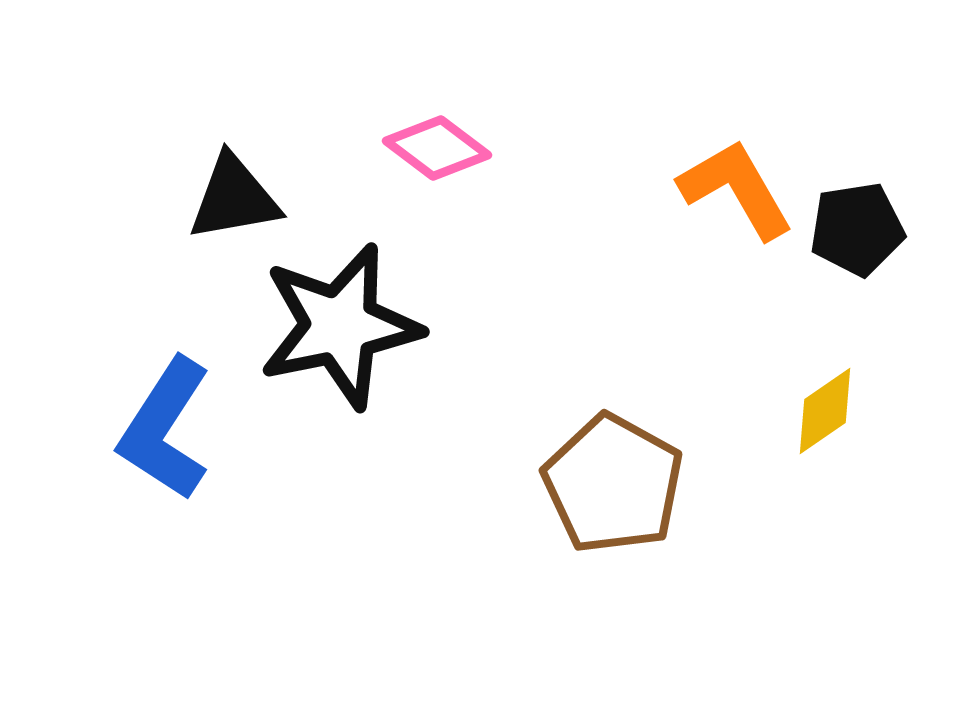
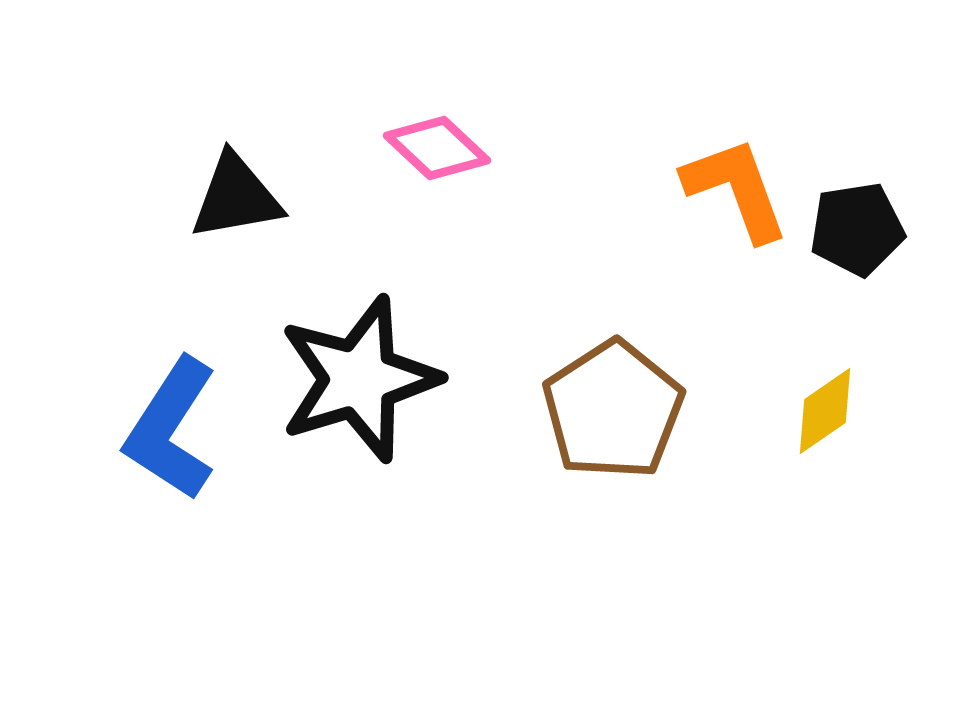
pink diamond: rotated 6 degrees clockwise
orange L-shape: rotated 10 degrees clockwise
black triangle: moved 2 px right, 1 px up
black star: moved 19 px right, 53 px down; rotated 5 degrees counterclockwise
blue L-shape: moved 6 px right
brown pentagon: moved 74 px up; rotated 10 degrees clockwise
